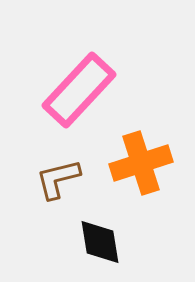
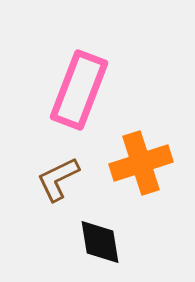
pink rectangle: rotated 22 degrees counterclockwise
brown L-shape: rotated 12 degrees counterclockwise
